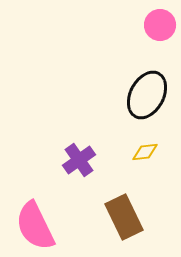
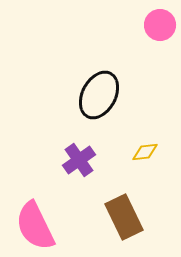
black ellipse: moved 48 px left
